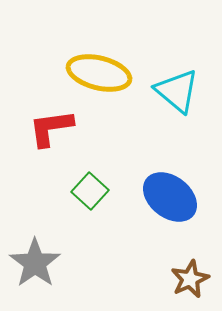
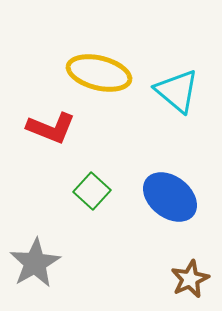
red L-shape: rotated 150 degrees counterclockwise
green square: moved 2 px right
gray star: rotated 6 degrees clockwise
